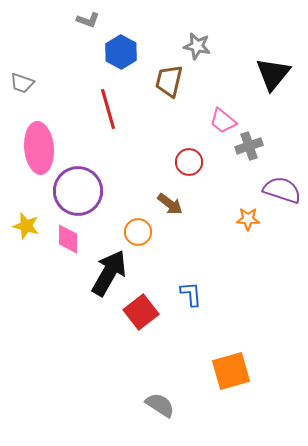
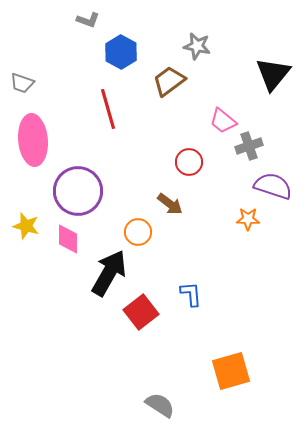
brown trapezoid: rotated 40 degrees clockwise
pink ellipse: moved 6 px left, 8 px up
purple semicircle: moved 9 px left, 4 px up
